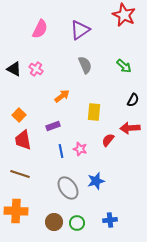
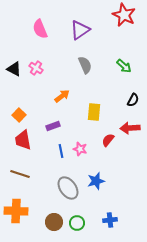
pink semicircle: rotated 132 degrees clockwise
pink cross: moved 1 px up
